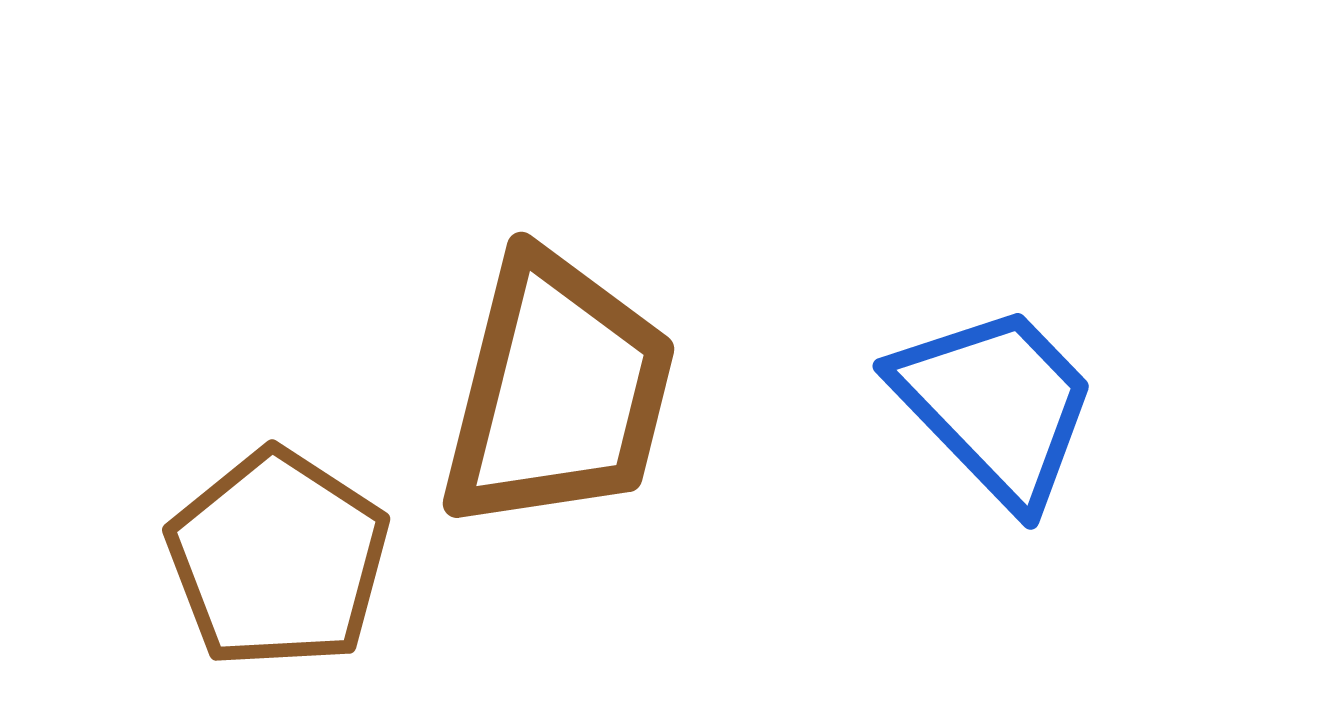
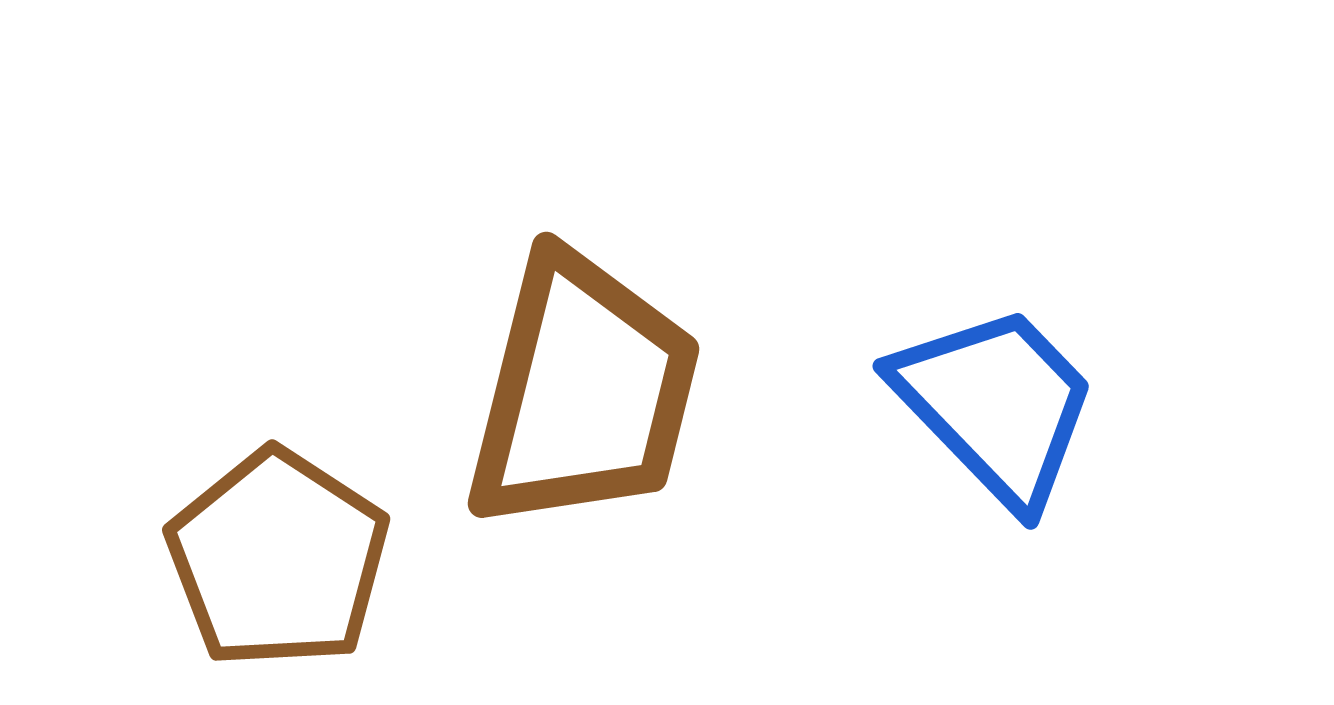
brown trapezoid: moved 25 px right
